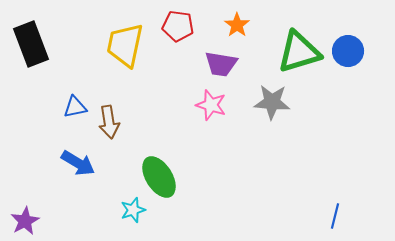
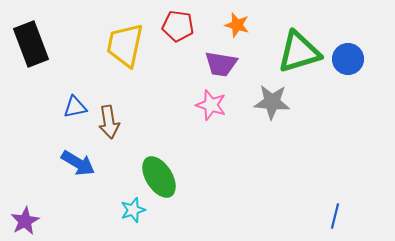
orange star: rotated 20 degrees counterclockwise
blue circle: moved 8 px down
